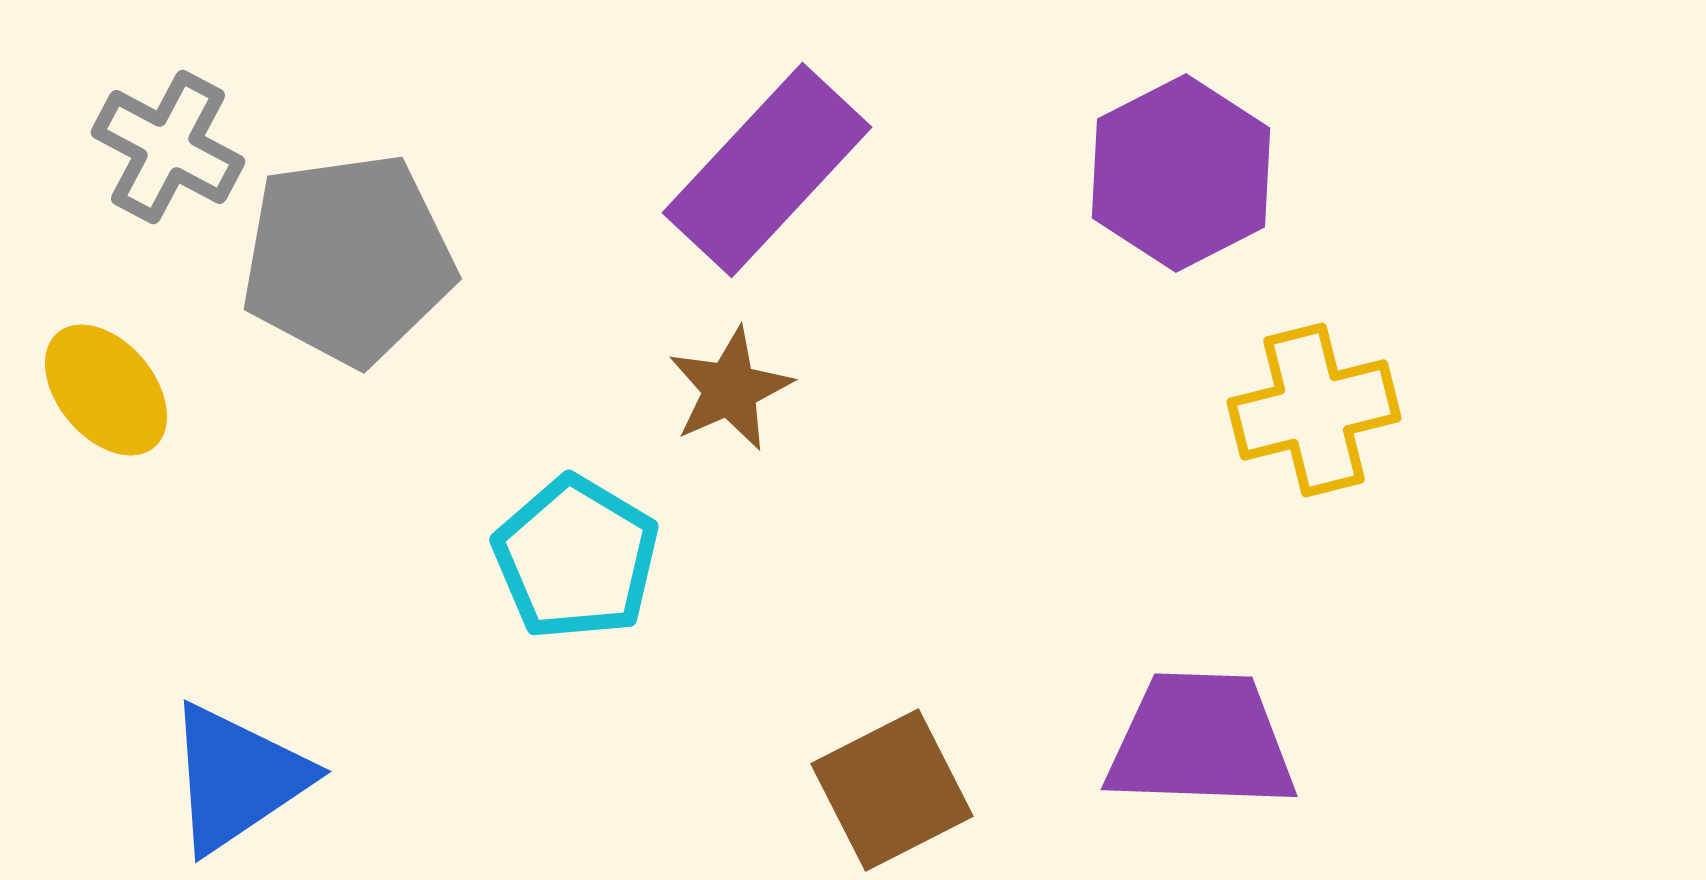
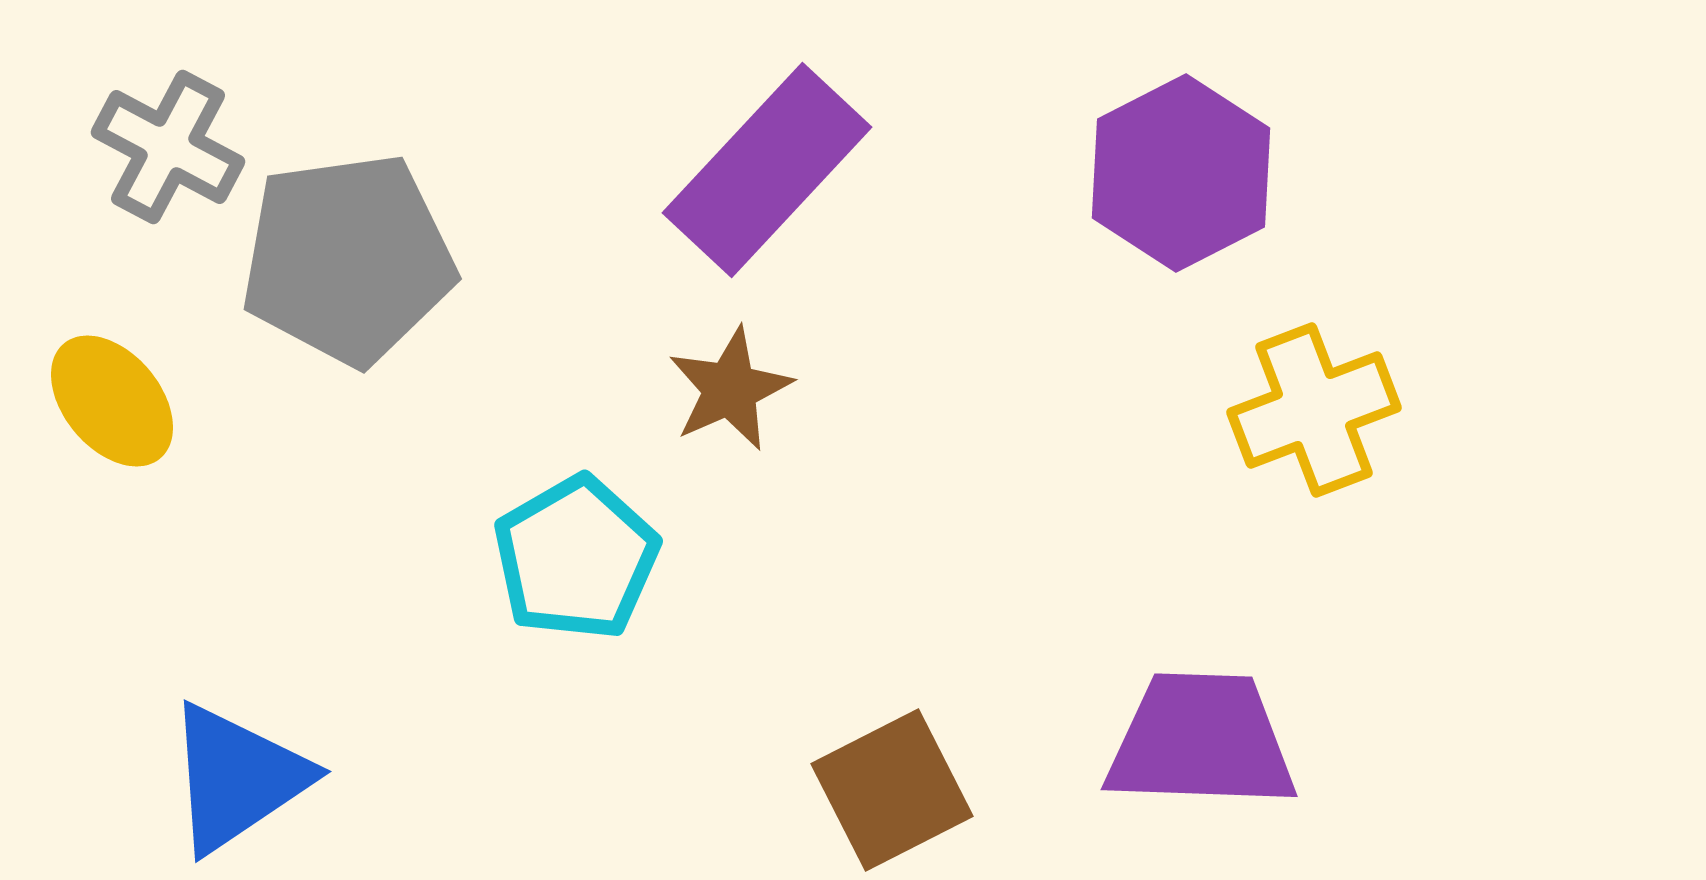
yellow ellipse: moved 6 px right, 11 px down
yellow cross: rotated 7 degrees counterclockwise
cyan pentagon: rotated 11 degrees clockwise
